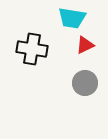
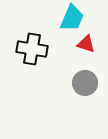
cyan trapezoid: rotated 76 degrees counterclockwise
red triangle: moved 1 px right, 1 px up; rotated 42 degrees clockwise
